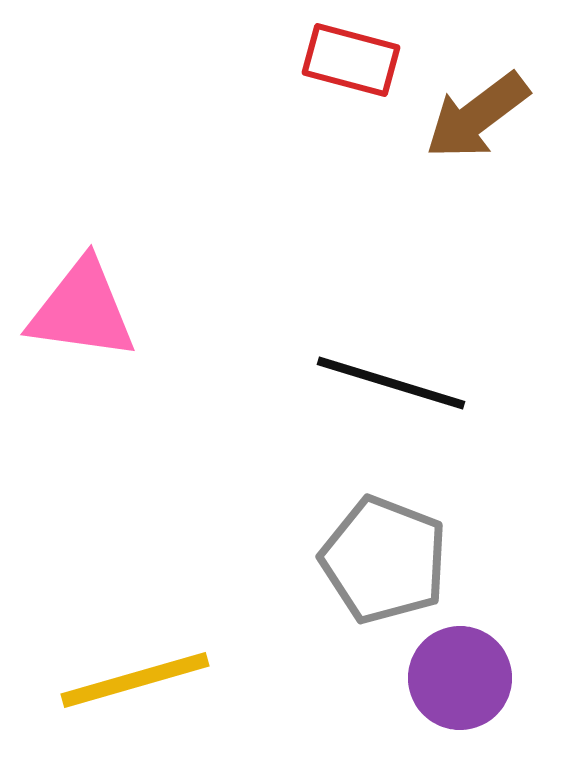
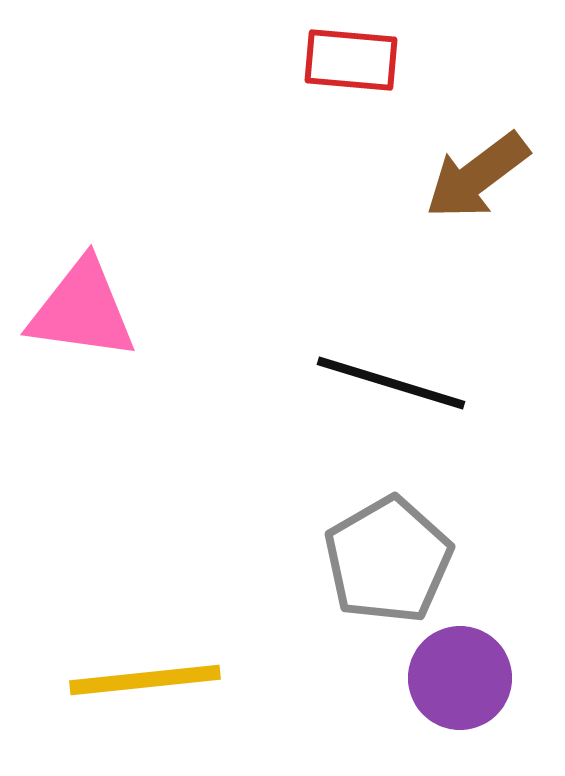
red rectangle: rotated 10 degrees counterclockwise
brown arrow: moved 60 px down
gray pentagon: moved 4 px right; rotated 21 degrees clockwise
yellow line: moved 10 px right; rotated 10 degrees clockwise
